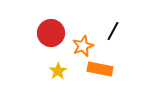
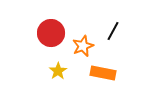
orange rectangle: moved 3 px right, 4 px down
